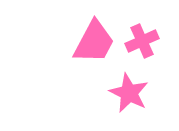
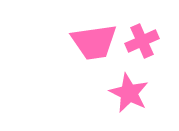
pink trapezoid: rotated 54 degrees clockwise
